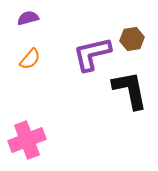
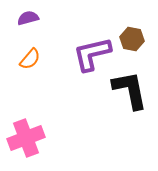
brown hexagon: rotated 20 degrees clockwise
pink cross: moved 1 px left, 2 px up
